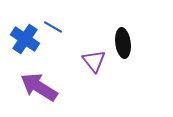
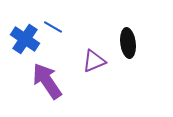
black ellipse: moved 5 px right
purple triangle: rotated 45 degrees clockwise
purple arrow: moved 8 px right, 6 px up; rotated 24 degrees clockwise
